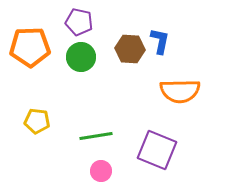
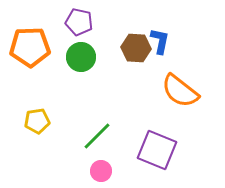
brown hexagon: moved 6 px right, 1 px up
orange semicircle: rotated 39 degrees clockwise
yellow pentagon: rotated 15 degrees counterclockwise
green line: moved 1 px right; rotated 36 degrees counterclockwise
